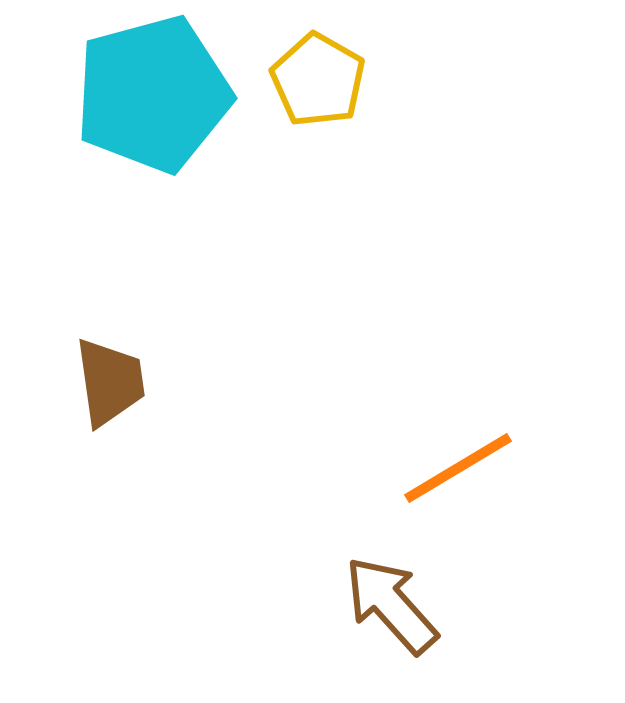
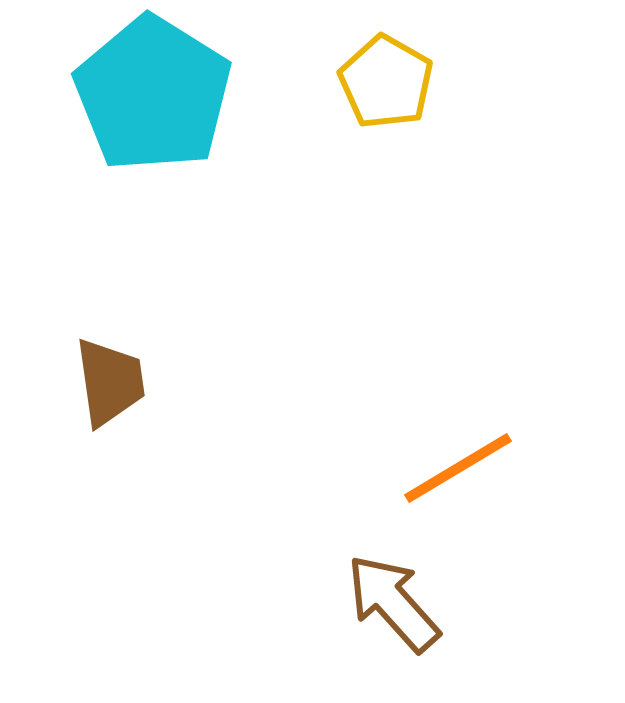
yellow pentagon: moved 68 px right, 2 px down
cyan pentagon: rotated 25 degrees counterclockwise
brown arrow: moved 2 px right, 2 px up
